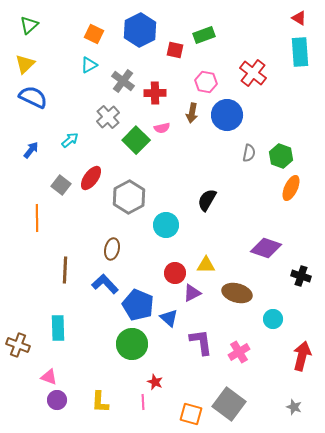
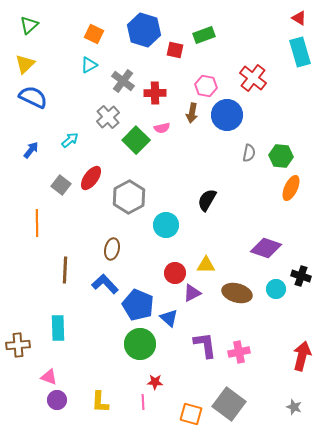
blue hexagon at (140, 30): moved 4 px right; rotated 16 degrees counterclockwise
cyan rectangle at (300, 52): rotated 12 degrees counterclockwise
red cross at (253, 73): moved 5 px down
pink hexagon at (206, 82): moved 4 px down
green hexagon at (281, 156): rotated 15 degrees counterclockwise
orange line at (37, 218): moved 5 px down
cyan circle at (273, 319): moved 3 px right, 30 px up
purple L-shape at (201, 342): moved 4 px right, 3 px down
green circle at (132, 344): moved 8 px right
brown cross at (18, 345): rotated 25 degrees counterclockwise
pink cross at (239, 352): rotated 20 degrees clockwise
red star at (155, 382): rotated 21 degrees counterclockwise
